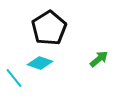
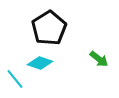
green arrow: rotated 78 degrees clockwise
cyan line: moved 1 px right, 1 px down
